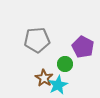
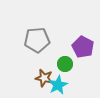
brown star: rotated 18 degrees counterclockwise
